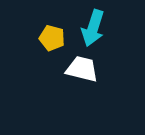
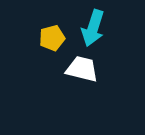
yellow pentagon: rotated 30 degrees counterclockwise
